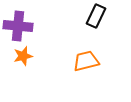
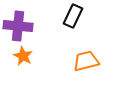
black rectangle: moved 23 px left
orange star: rotated 30 degrees counterclockwise
